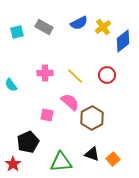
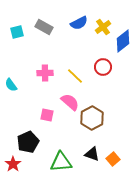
red circle: moved 4 px left, 8 px up
